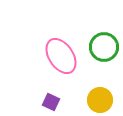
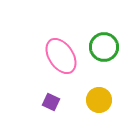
yellow circle: moved 1 px left
